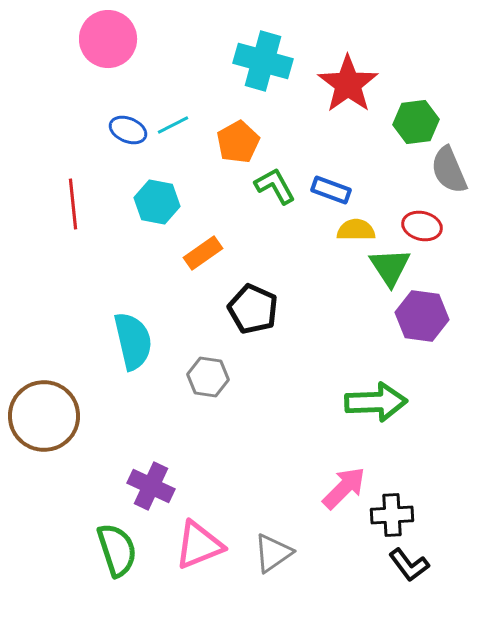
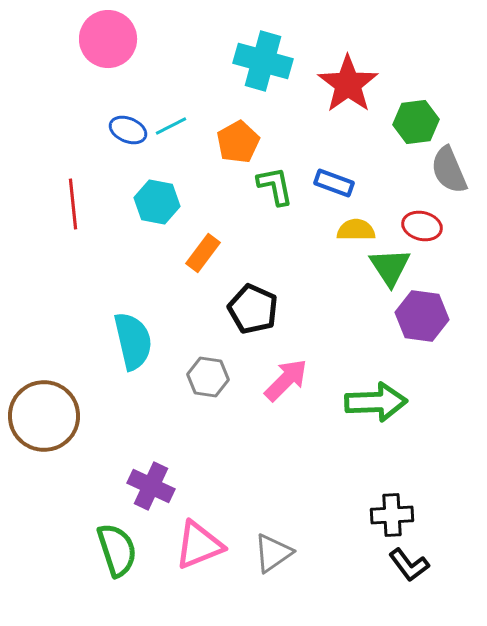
cyan line: moved 2 px left, 1 px down
green L-shape: rotated 18 degrees clockwise
blue rectangle: moved 3 px right, 7 px up
orange rectangle: rotated 18 degrees counterclockwise
pink arrow: moved 58 px left, 108 px up
